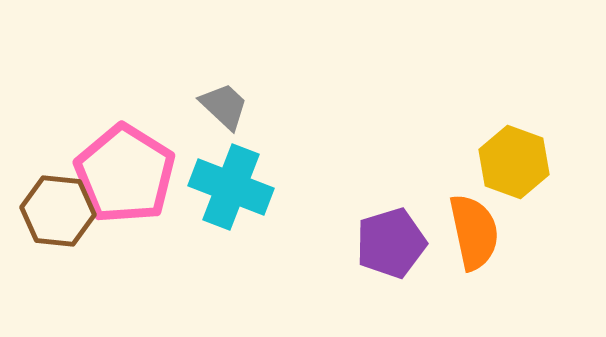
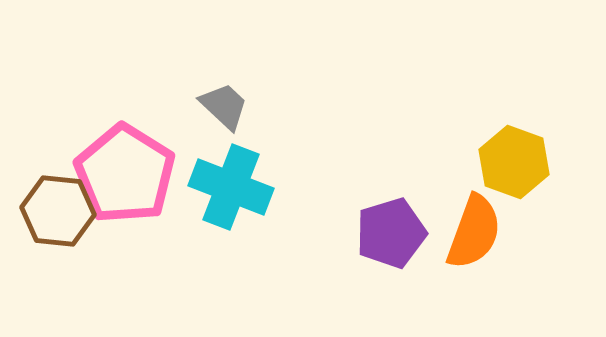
orange semicircle: rotated 32 degrees clockwise
purple pentagon: moved 10 px up
